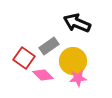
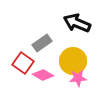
gray rectangle: moved 7 px left, 3 px up
red square: moved 1 px left, 5 px down
pink diamond: rotated 15 degrees counterclockwise
